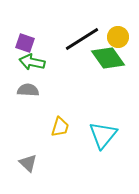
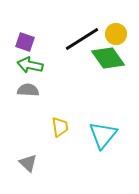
yellow circle: moved 2 px left, 3 px up
purple square: moved 1 px up
green arrow: moved 2 px left, 3 px down
yellow trapezoid: rotated 25 degrees counterclockwise
